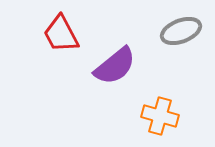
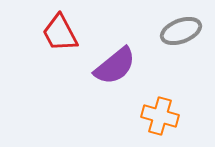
red trapezoid: moved 1 px left, 1 px up
